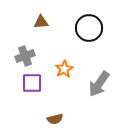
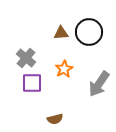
brown triangle: moved 20 px right, 11 px down
black circle: moved 4 px down
gray cross: moved 1 px right, 2 px down; rotated 30 degrees counterclockwise
